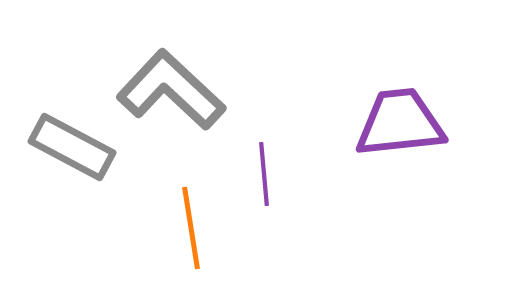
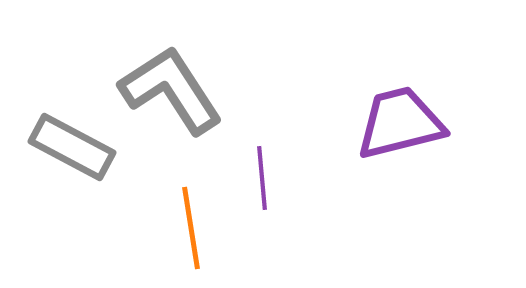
gray L-shape: rotated 14 degrees clockwise
purple trapezoid: rotated 8 degrees counterclockwise
purple line: moved 2 px left, 4 px down
